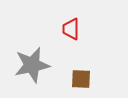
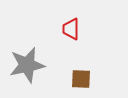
gray star: moved 5 px left
